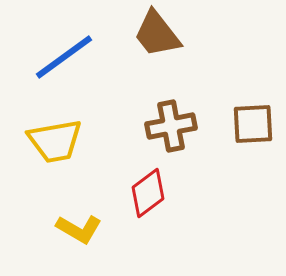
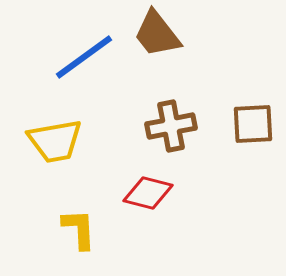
blue line: moved 20 px right
red diamond: rotated 51 degrees clockwise
yellow L-shape: rotated 123 degrees counterclockwise
